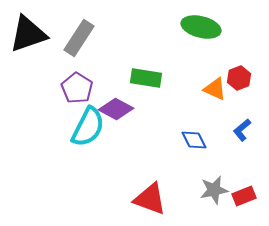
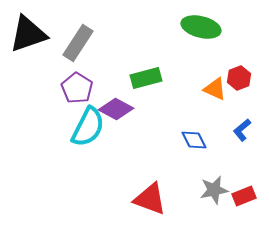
gray rectangle: moved 1 px left, 5 px down
green rectangle: rotated 24 degrees counterclockwise
